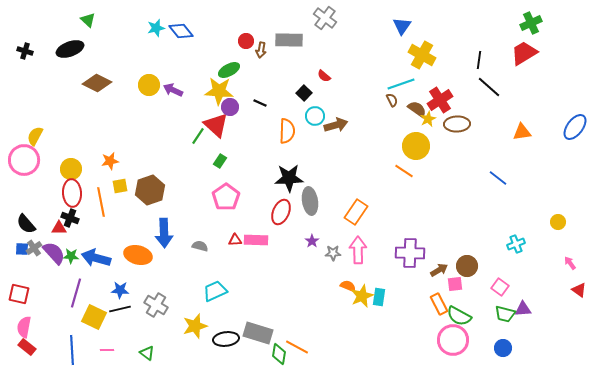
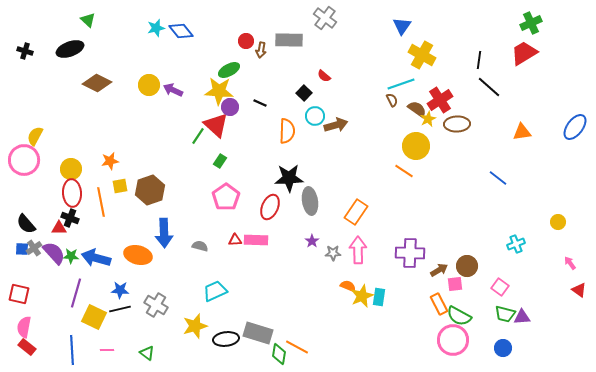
red ellipse at (281, 212): moved 11 px left, 5 px up
purple triangle at (523, 309): moved 1 px left, 8 px down
